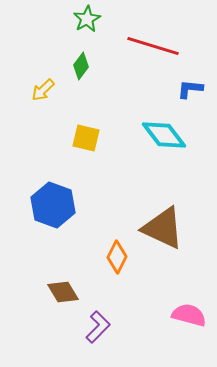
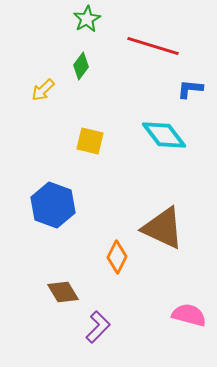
yellow square: moved 4 px right, 3 px down
